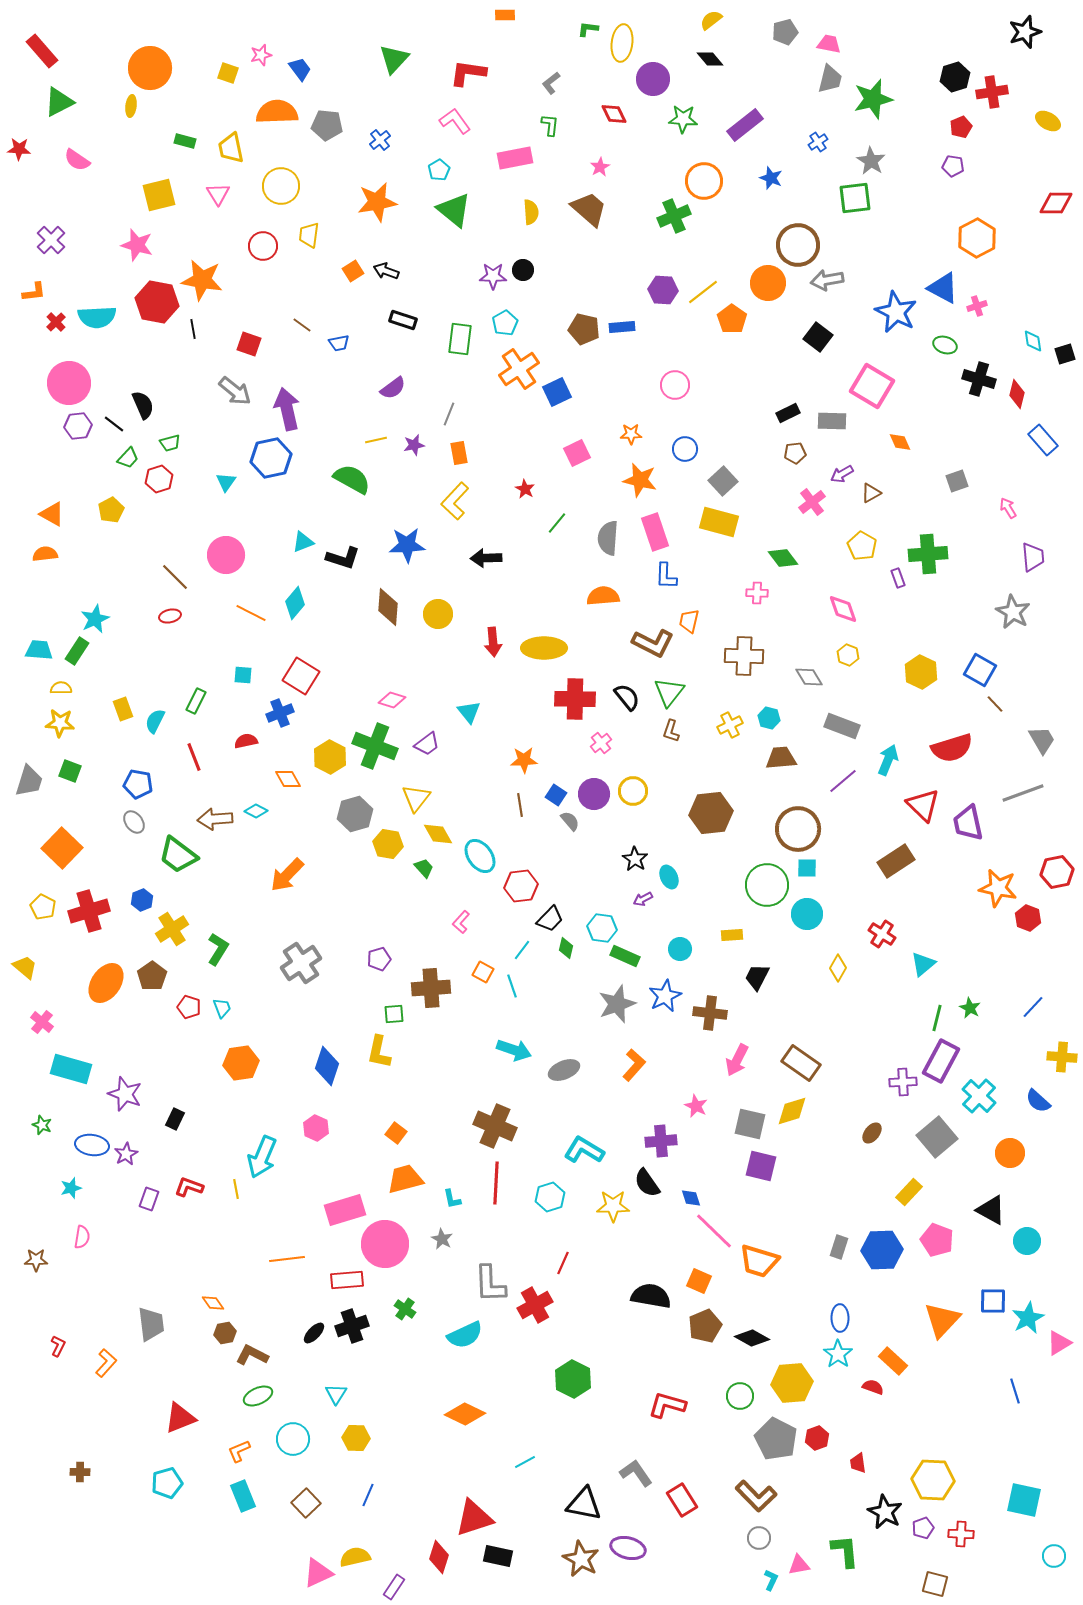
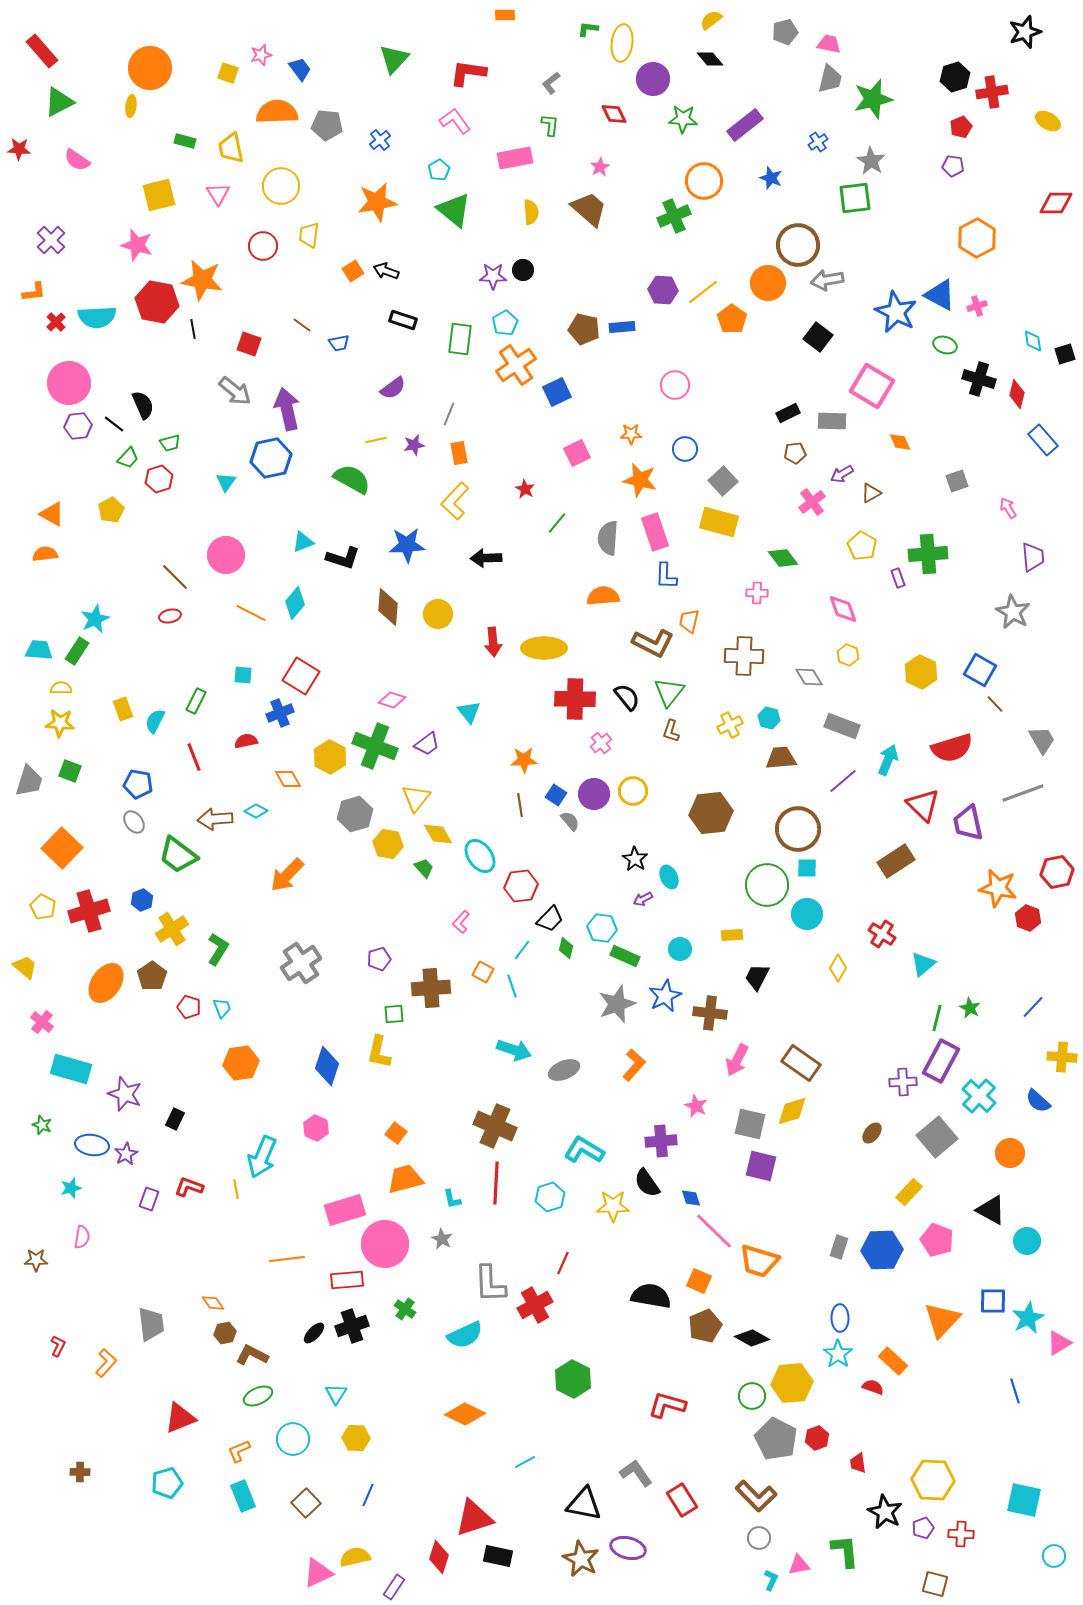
blue triangle at (943, 288): moved 3 px left, 7 px down
orange cross at (519, 369): moved 3 px left, 4 px up
green circle at (740, 1396): moved 12 px right
